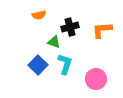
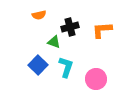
cyan L-shape: moved 1 px right, 3 px down
